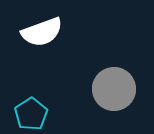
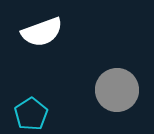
gray circle: moved 3 px right, 1 px down
